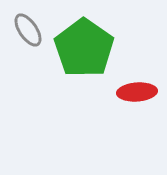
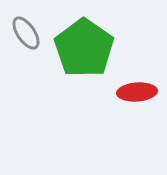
gray ellipse: moved 2 px left, 3 px down
